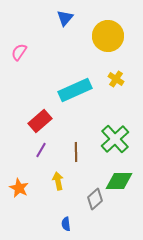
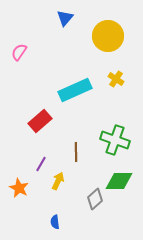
green cross: moved 1 px down; rotated 28 degrees counterclockwise
purple line: moved 14 px down
yellow arrow: rotated 36 degrees clockwise
blue semicircle: moved 11 px left, 2 px up
